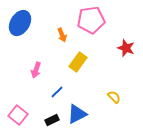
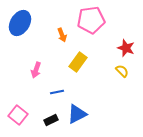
blue line: rotated 32 degrees clockwise
yellow semicircle: moved 8 px right, 26 px up
black rectangle: moved 1 px left
